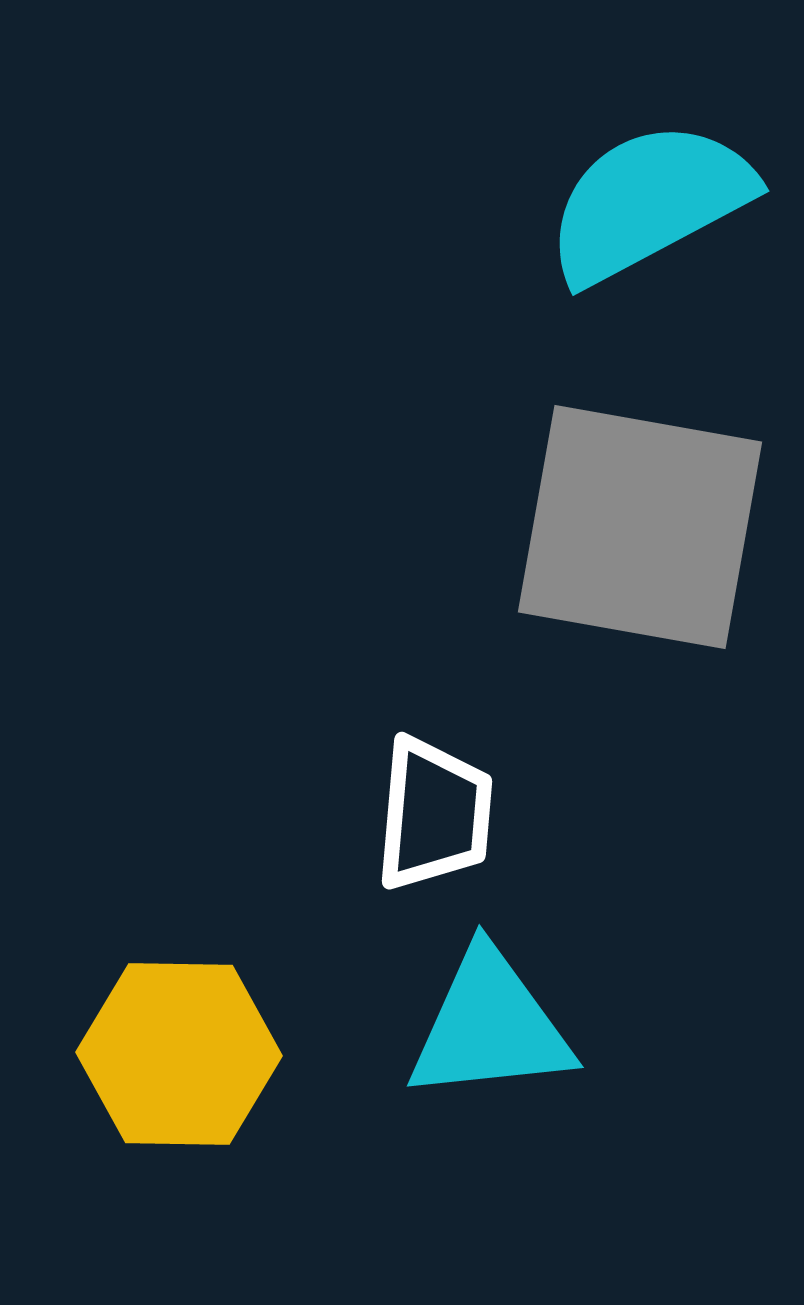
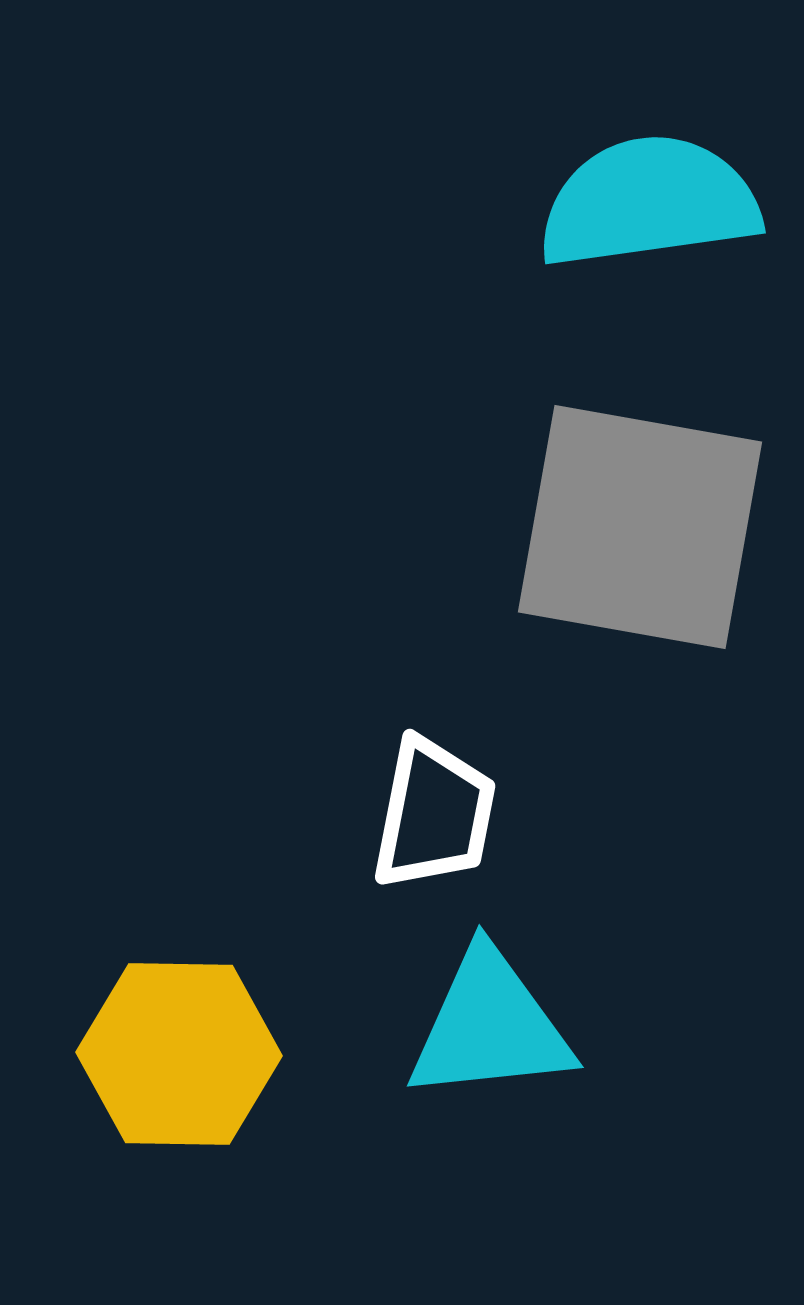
cyan semicircle: rotated 20 degrees clockwise
white trapezoid: rotated 6 degrees clockwise
